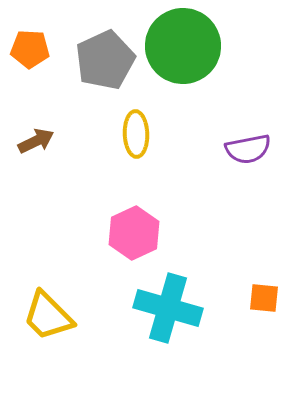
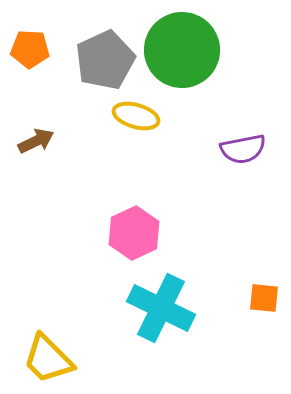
green circle: moved 1 px left, 4 px down
yellow ellipse: moved 18 px up; rotated 72 degrees counterclockwise
purple semicircle: moved 5 px left
cyan cross: moved 7 px left; rotated 10 degrees clockwise
yellow trapezoid: moved 43 px down
